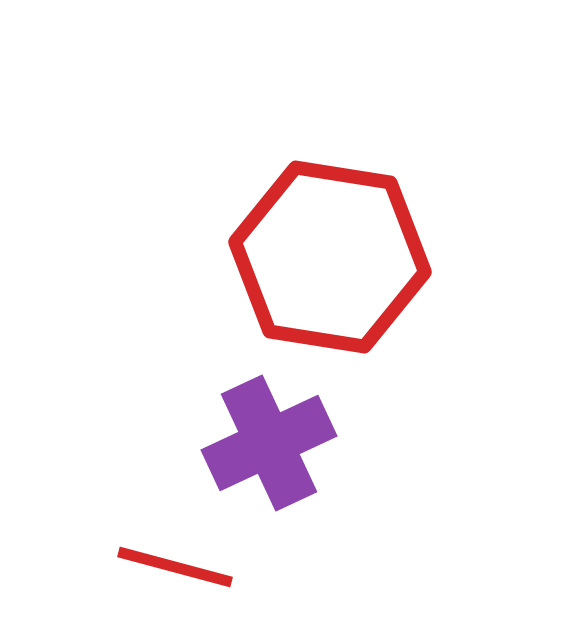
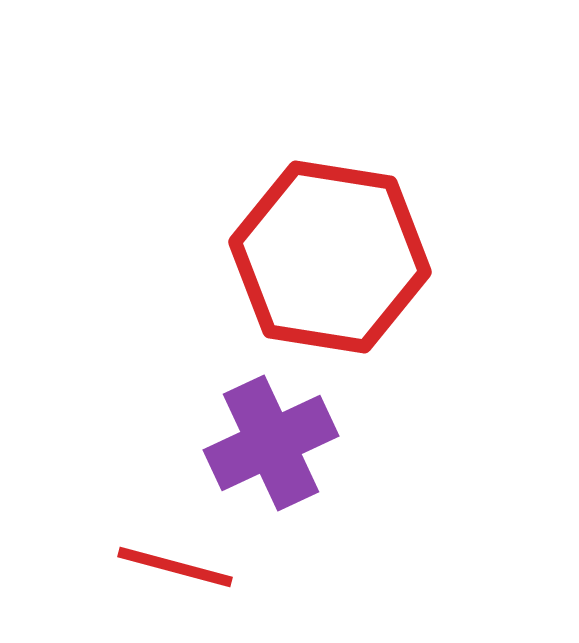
purple cross: moved 2 px right
